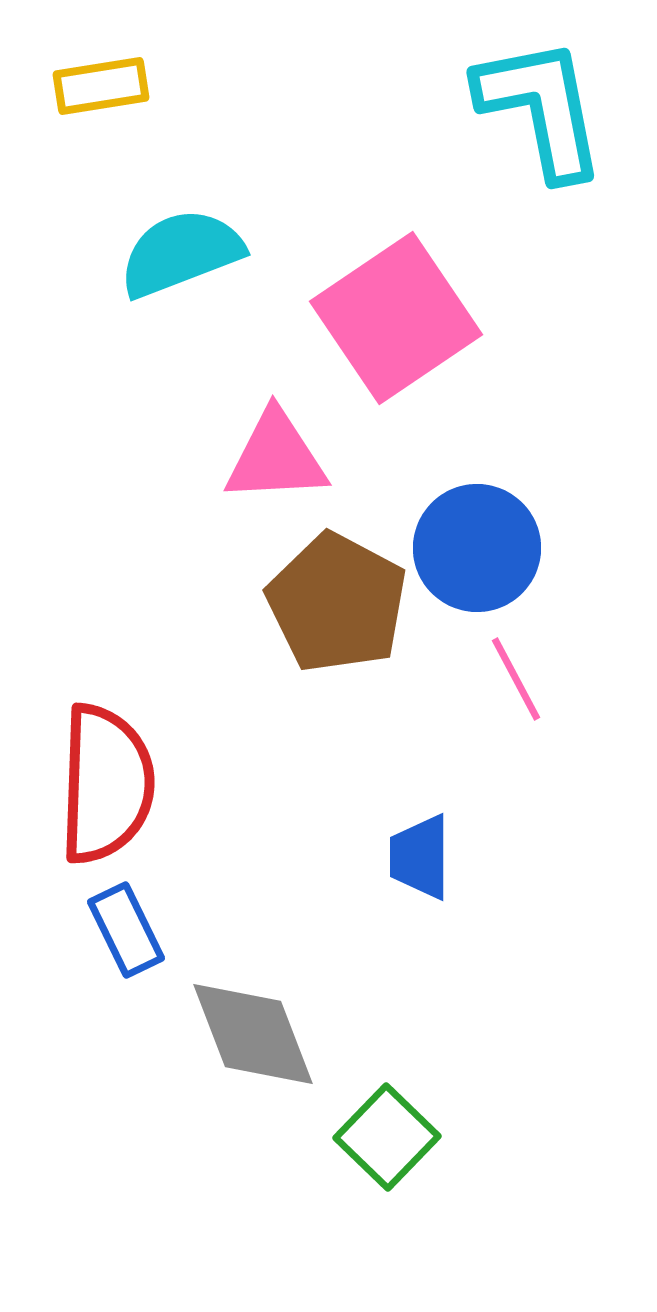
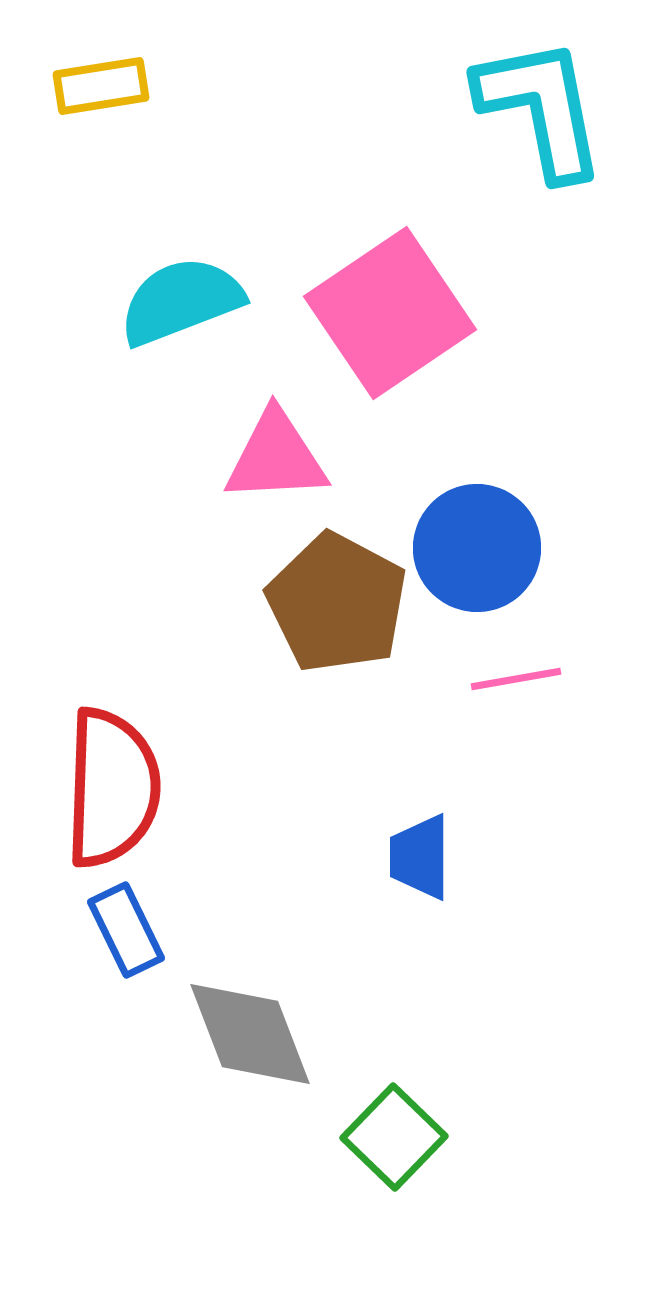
cyan semicircle: moved 48 px down
pink square: moved 6 px left, 5 px up
pink line: rotated 72 degrees counterclockwise
red semicircle: moved 6 px right, 4 px down
gray diamond: moved 3 px left
green square: moved 7 px right
